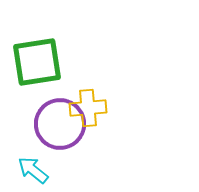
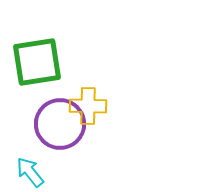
yellow cross: moved 2 px up; rotated 6 degrees clockwise
cyan arrow: moved 3 px left, 2 px down; rotated 12 degrees clockwise
